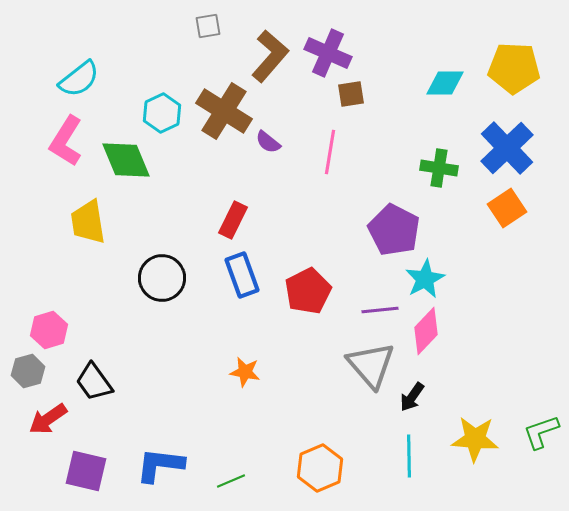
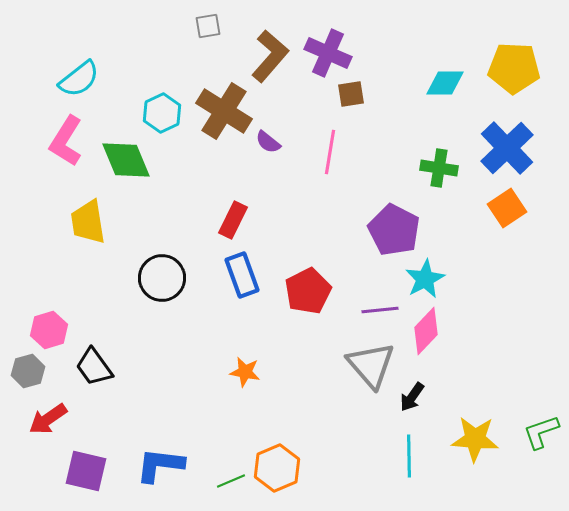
black trapezoid: moved 15 px up
orange hexagon: moved 43 px left
